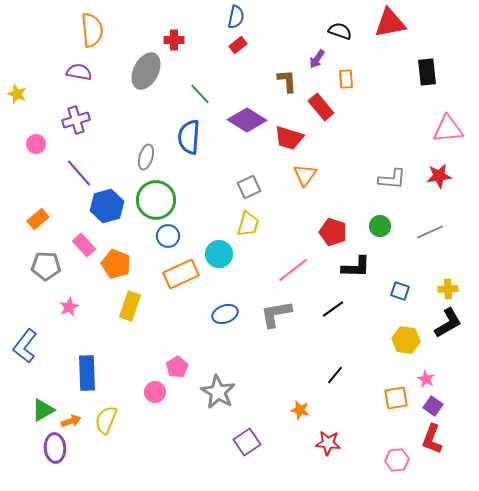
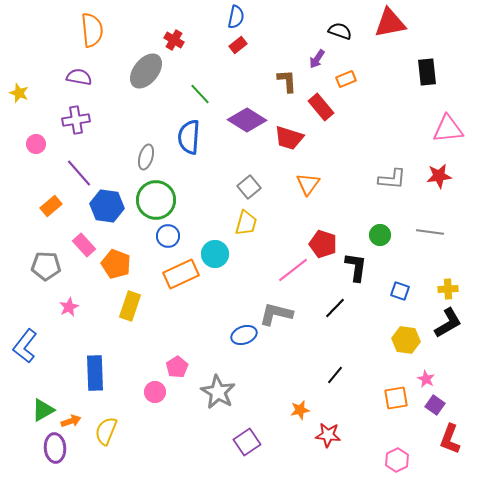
red cross at (174, 40): rotated 30 degrees clockwise
gray ellipse at (146, 71): rotated 12 degrees clockwise
purple semicircle at (79, 72): moved 5 px down
orange rectangle at (346, 79): rotated 72 degrees clockwise
yellow star at (17, 94): moved 2 px right, 1 px up
purple cross at (76, 120): rotated 8 degrees clockwise
orange triangle at (305, 175): moved 3 px right, 9 px down
gray square at (249, 187): rotated 15 degrees counterclockwise
blue hexagon at (107, 206): rotated 24 degrees clockwise
orange rectangle at (38, 219): moved 13 px right, 13 px up
yellow trapezoid at (248, 224): moved 2 px left, 1 px up
green circle at (380, 226): moved 9 px down
red pentagon at (333, 232): moved 10 px left, 12 px down
gray line at (430, 232): rotated 32 degrees clockwise
cyan circle at (219, 254): moved 4 px left
black L-shape at (356, 267): rotated 84 degrees counterclockwise
black line at (333, 309): moved 2 px right, 1 px up; rotated 10 degrees counterclockwise
blue ellipse at (225, 314): moved 19 px right, 21 px down
gray L-shape at (276, 314): rotated 24 degrees clockwise
blue rectangle at (87, 373): moved 8 px right
purple square at (433, 406): moved 2 px right, 1 px up
orange star at (300, 410): rotated 24 degrees counterclockwise
yellow semicircle at (106, 420): moved 11 px down
red L-shape at (432, 439): moved 18 px right
red star at (328, 443): moved 8 px up
pink hexagon at (397, 460): rotated 20 degrees counterclockwise
